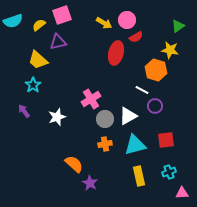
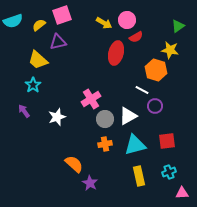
red square: moved 1 px right, 1 px down
